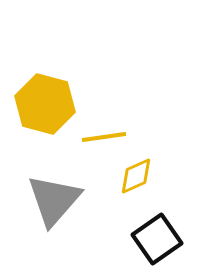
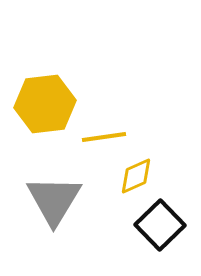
yellow hexagon: rotated 22 degrees counterclockwise
gray triangle: rotated 10 degrees counterclockwise
black square: moved 3 px right, 14 px up; rotated 9 degrees counterclockwise
